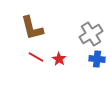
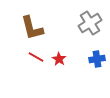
gray cross: moved 1 px left, 11 px up
blue cross: rotated 14 degrees counterclockwise
